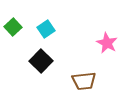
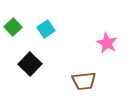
black square: moved 11 px left, 3 px down
